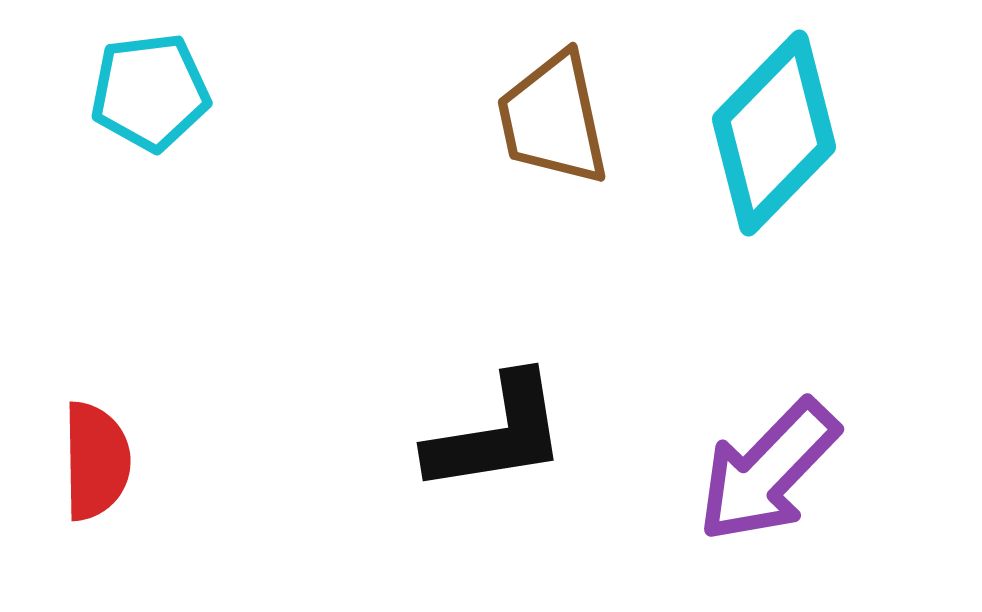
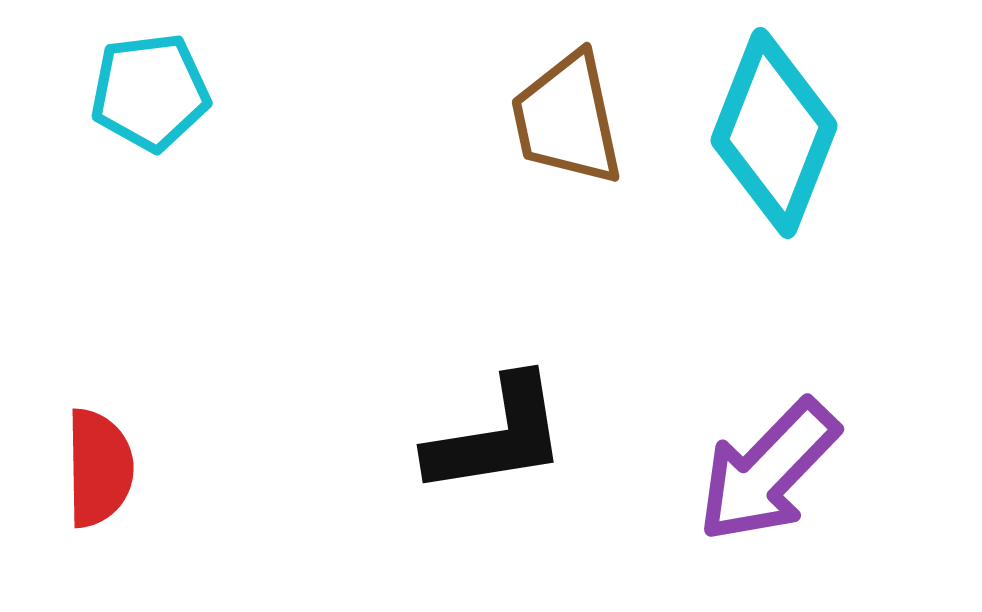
brown trapezoid: moved 14 px right
cyan diamond: rotated 23 degrees counterclockwise
black L-shape: moved 2 px down
red semicircle: moved 3 px right, 7 px down
